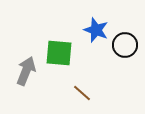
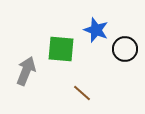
black circle: moved 4 px down
green square: moved 2 px right, 4 px up
